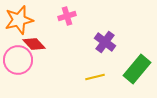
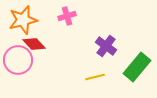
orange star: moved 4 px right
purple cross: moved 1 px right, 4 px down
green rectangle: moved 2 px up
